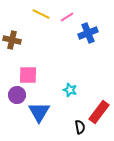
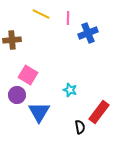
pink line: moved 1 px right, 1 px down; rotated 56 degrees counterclockwise
brown cross: rotated 18 degrees counterclockwise
pink square: rotated 30 degrees clockwise
